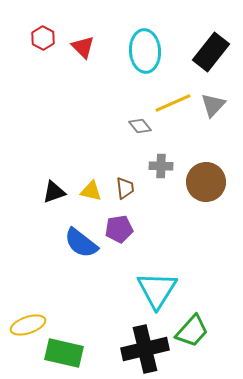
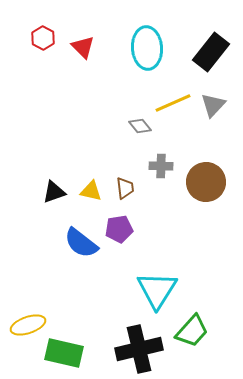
cyan ellipse: moved 2 px right, 3 px up
black cross: moved 6 px left
